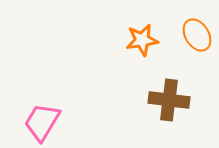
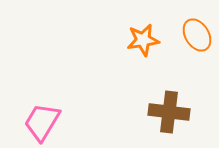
orange star: moved 1 px right
brown cross: moved 12 px down
